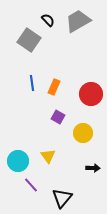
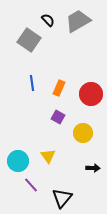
orange rectangle: moved 5 px right, 1 px down
